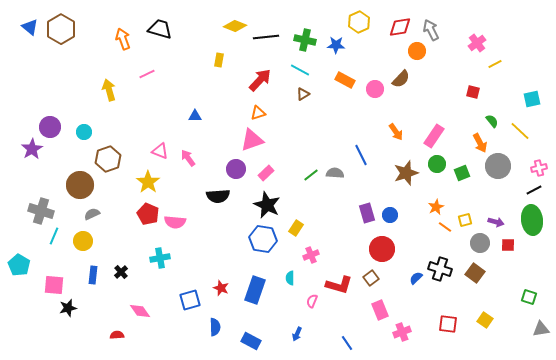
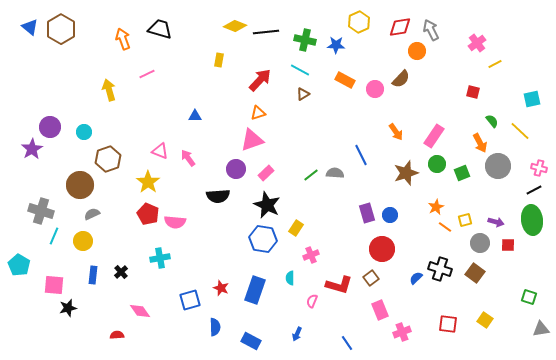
black line at (266, 37): moved 5 px up
pink cross at (539, 168): rotated 28 degrees clockwise
